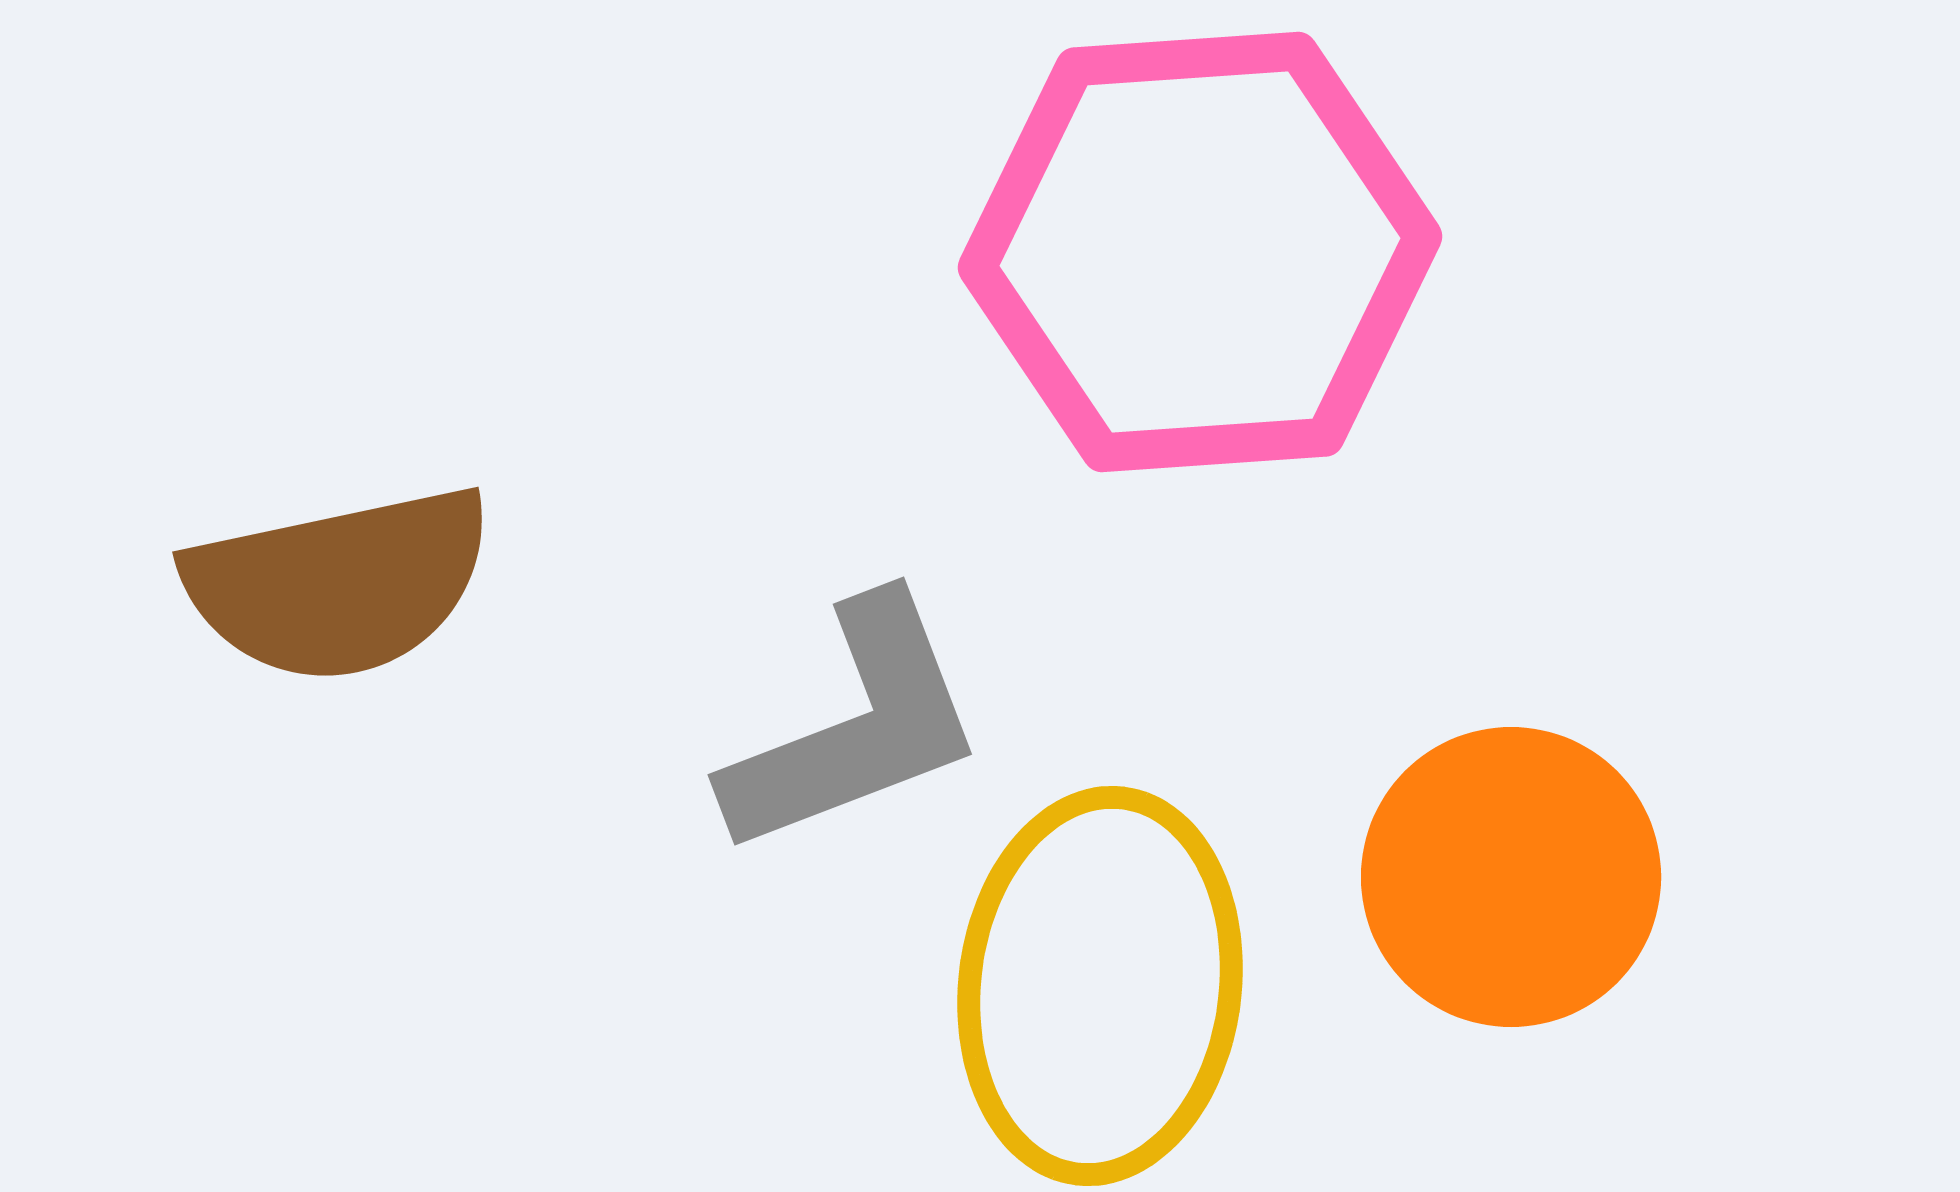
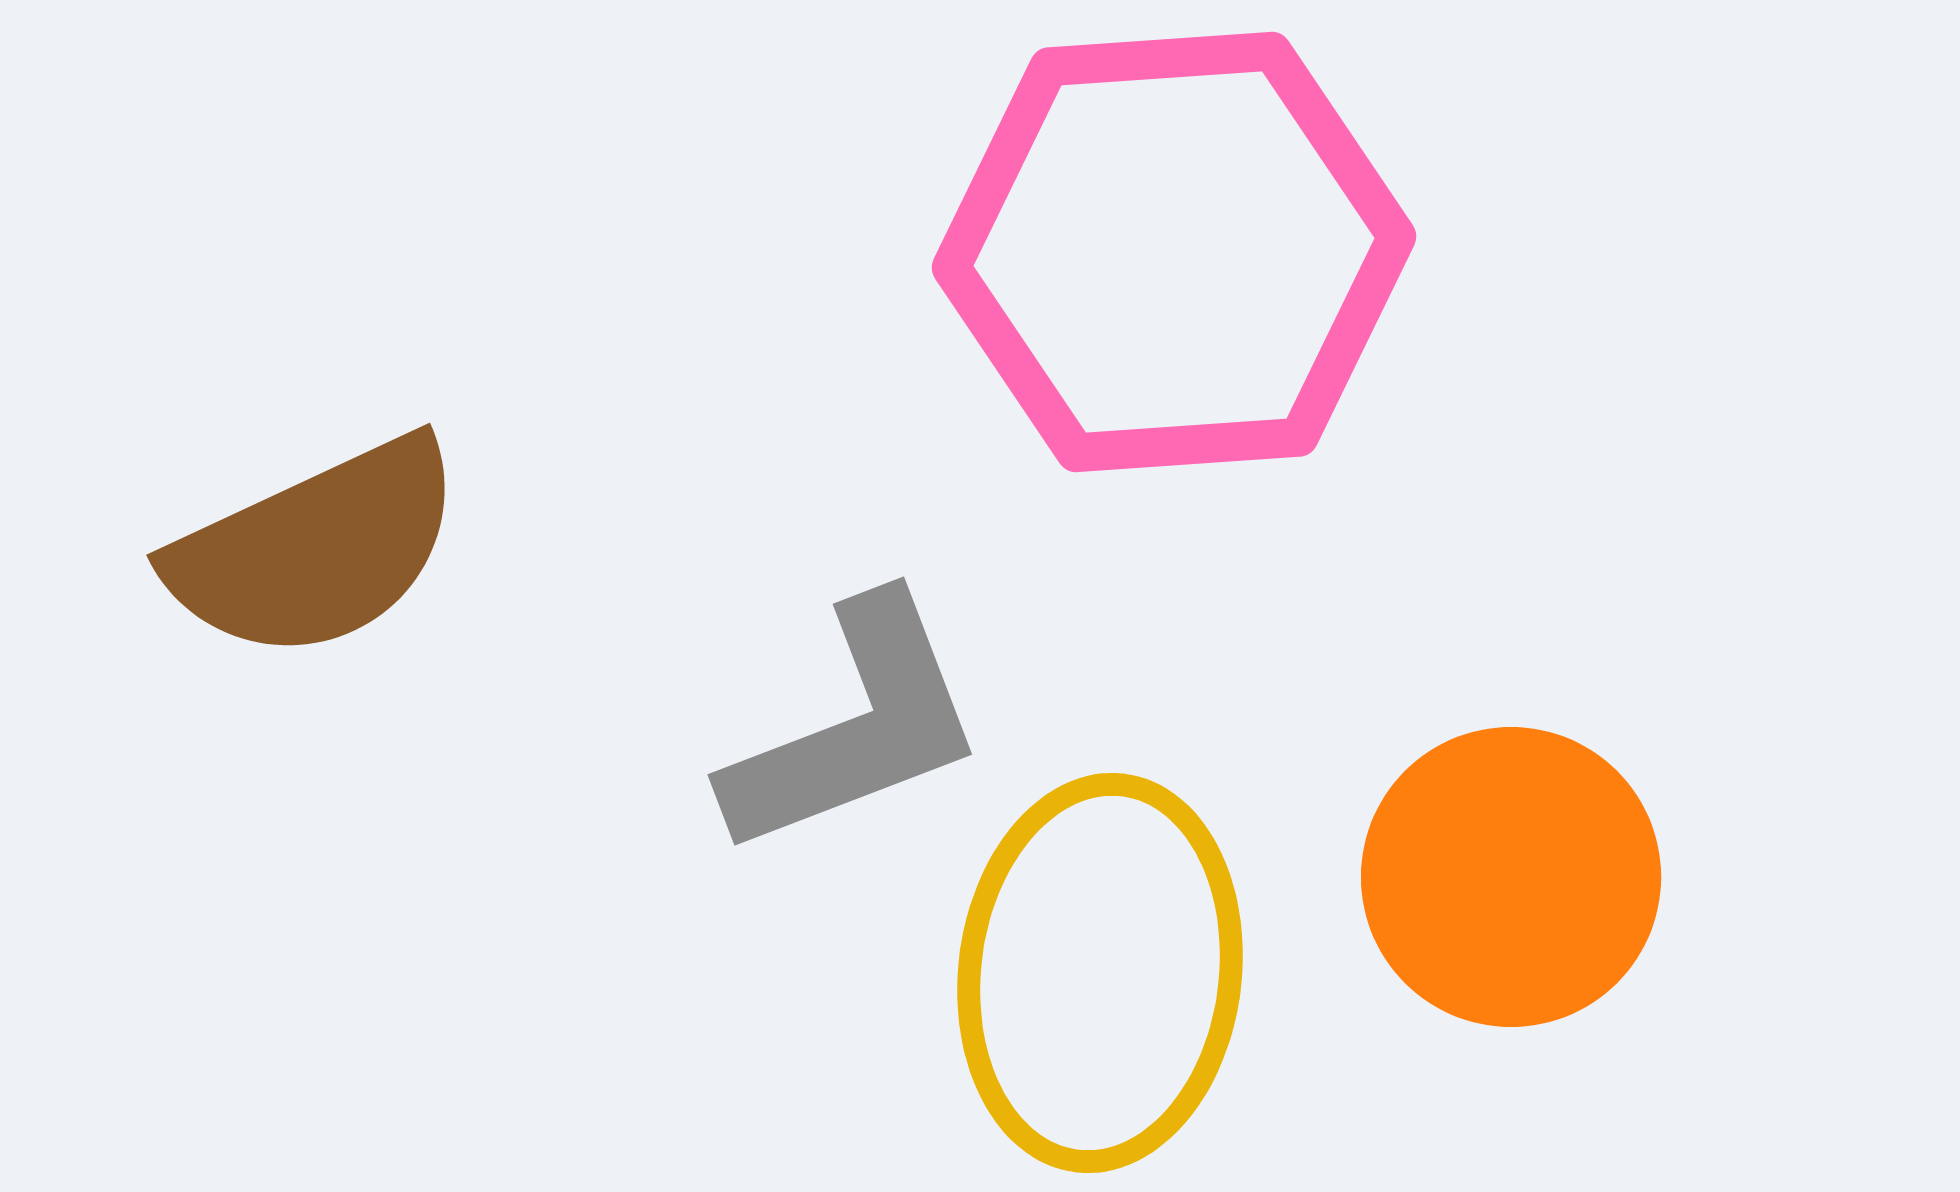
pink hexagon: moved 26 px left
brown semicircle: moved 23 px left, 35 px up; rotated 13 degrees counterclockwise
yellow ellipse: moved 13 px up
